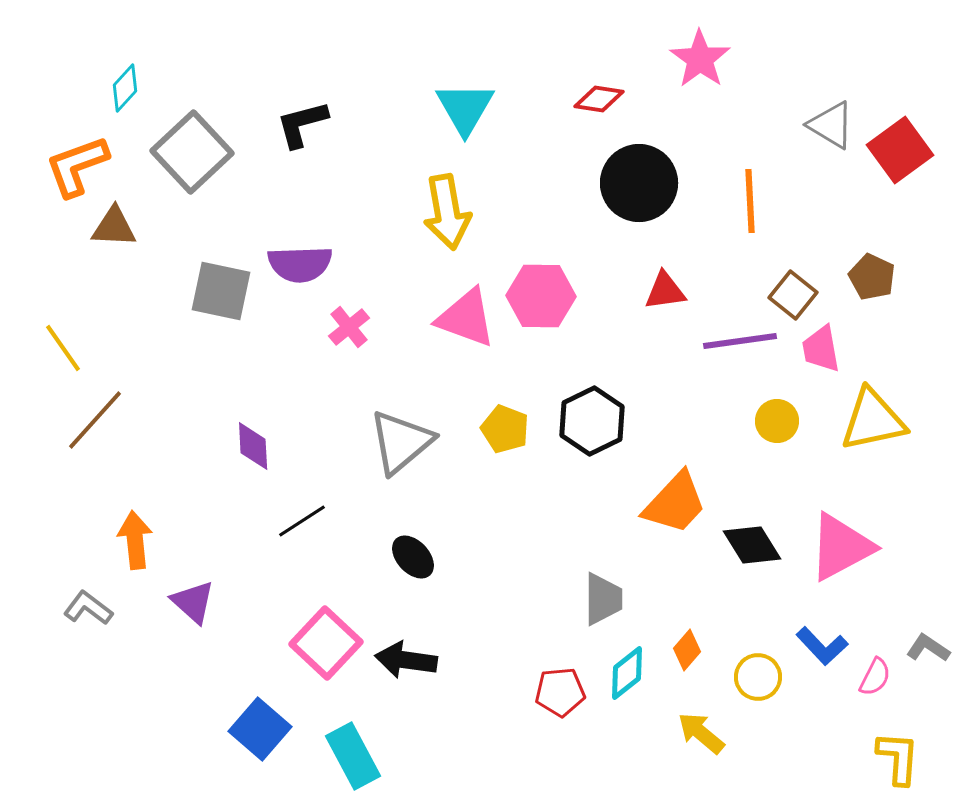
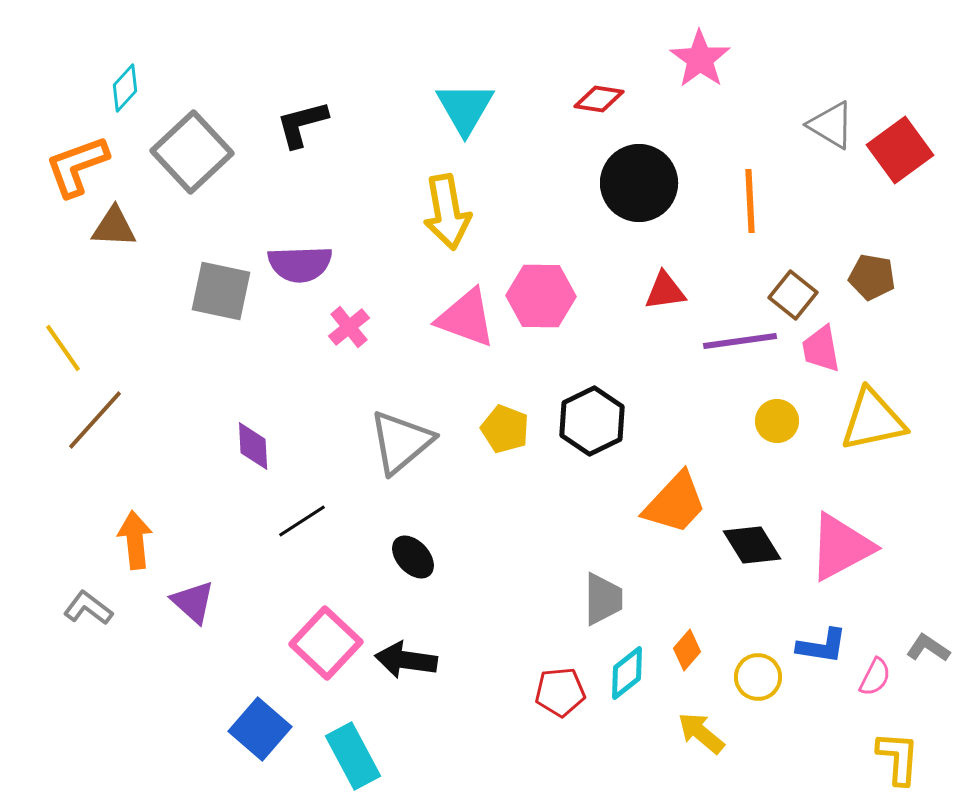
brown pentagon at (872, 277): rotated 15 degrees counterclockwise
blue L-shape at (822, 646): rotated 38 degrees counterclockwise
